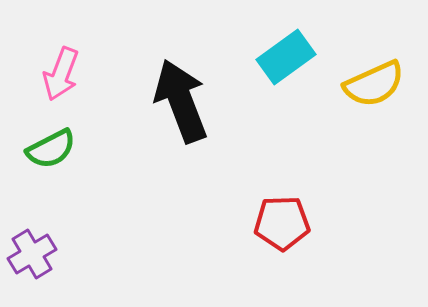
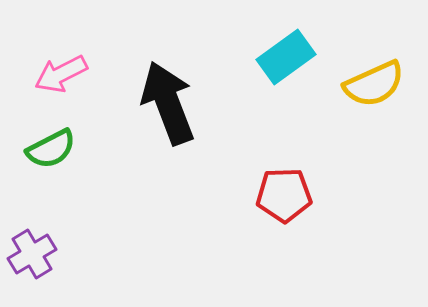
pink arrow: rotated 42 degrees clockwise
black arrow: moved 13 px left, 2 px down
red pentagon: moved 2 px right, 28 px up
